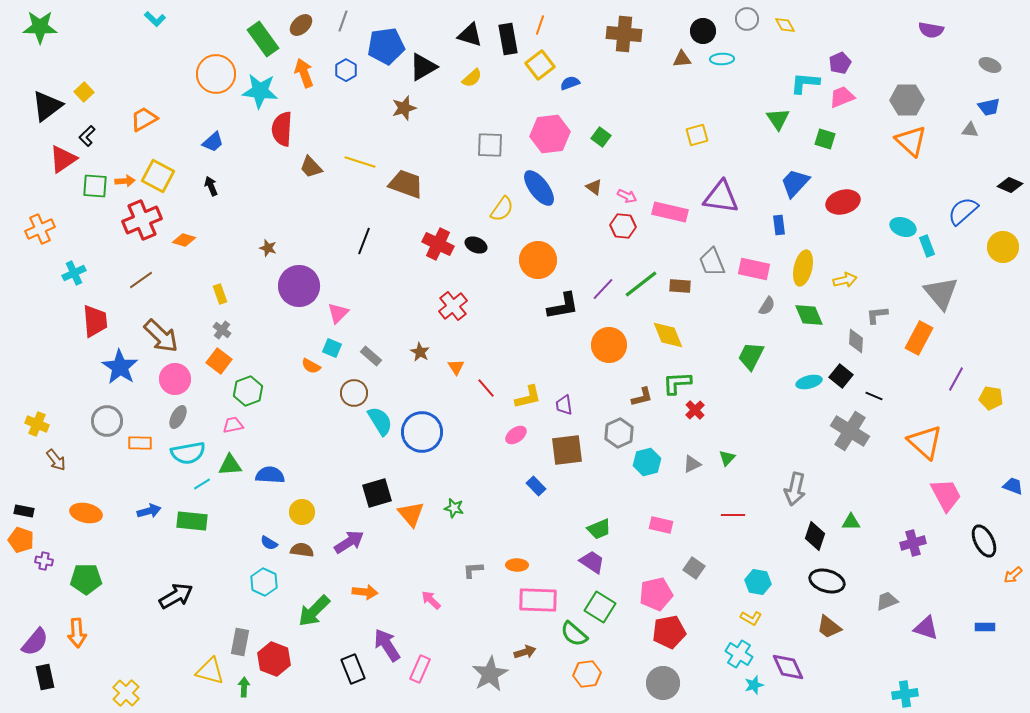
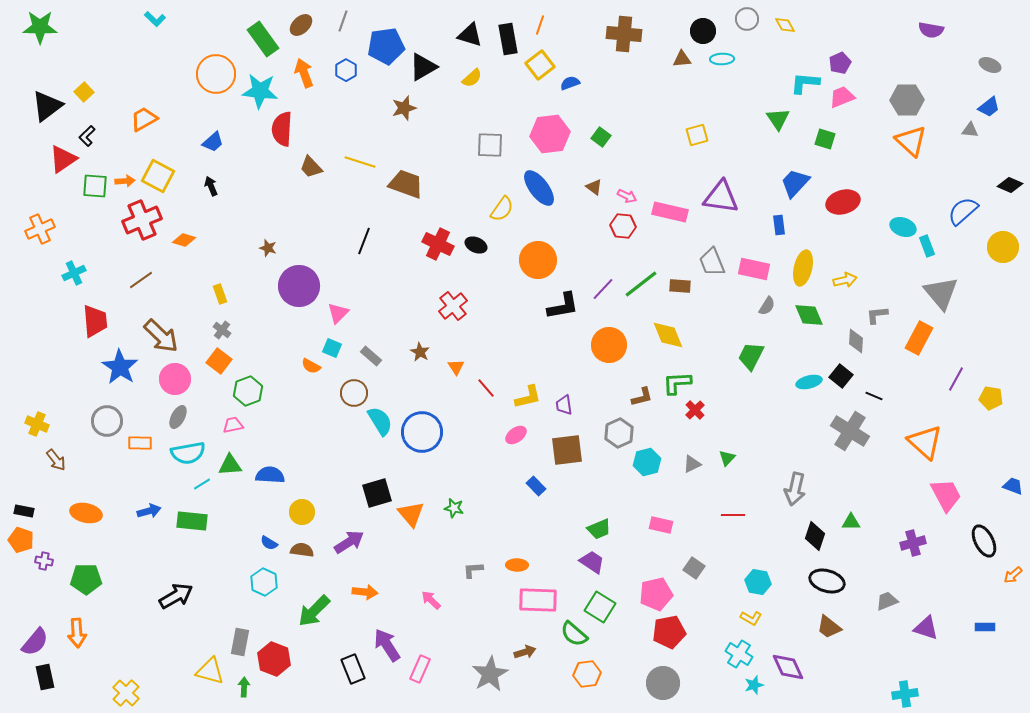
blue trapezoid at (989, 107): rotated 25 degrees counterclockwise
